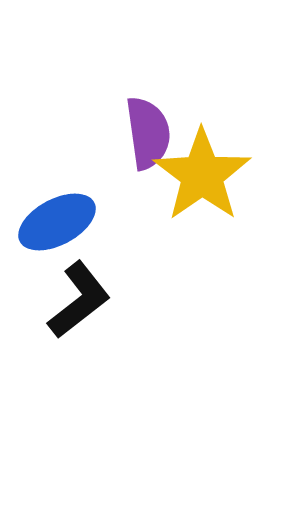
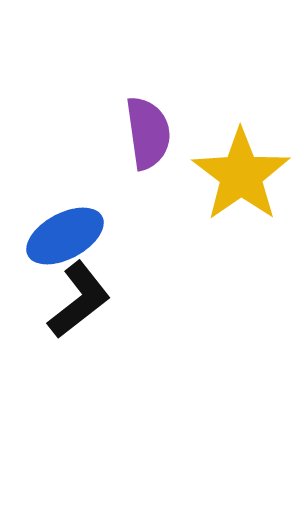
yellow star: moved 39 px right
blue ellipse: moved 8 px right, 14 px down
